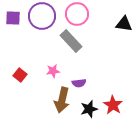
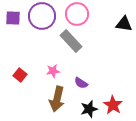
purple semicircle: moved 2 px right; rotated 40 degrees clockwise
brown arrow: moved 5 px left, 1 px up
